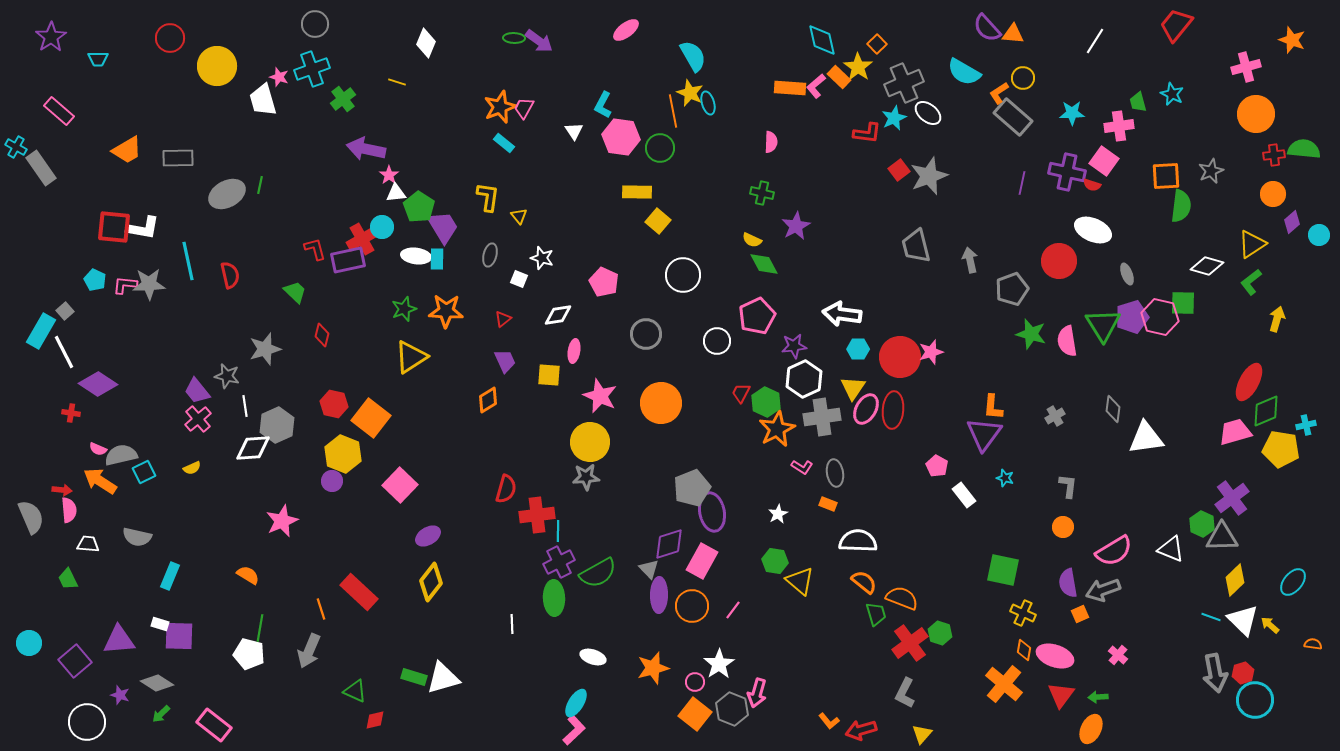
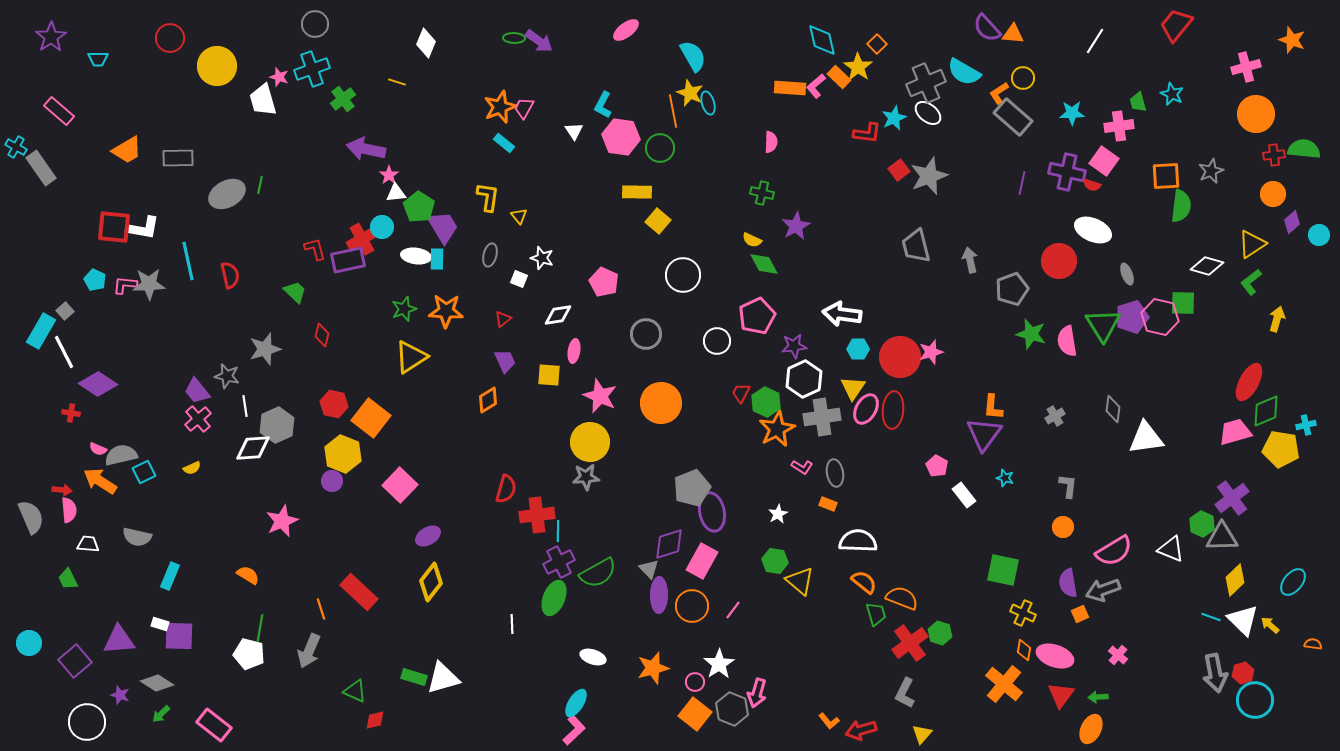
gray cross at (904, 83): moved 22 px right
green ellipse at (554, 598): rotated 24 degrees clockwise
